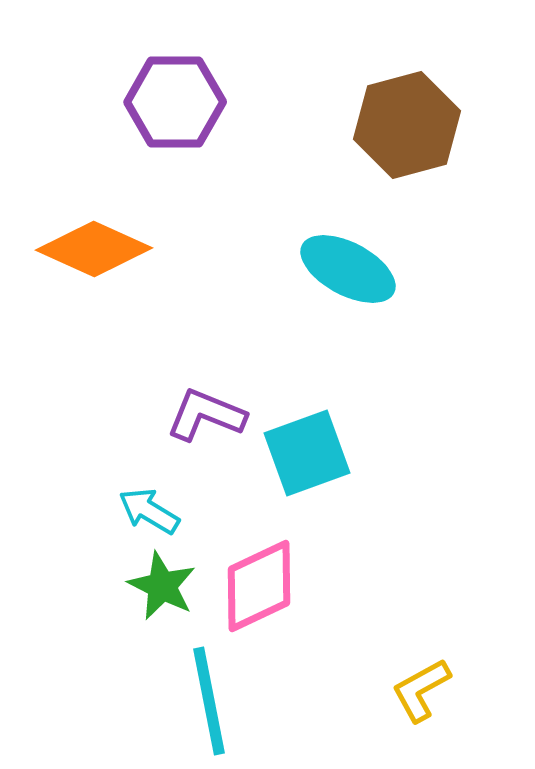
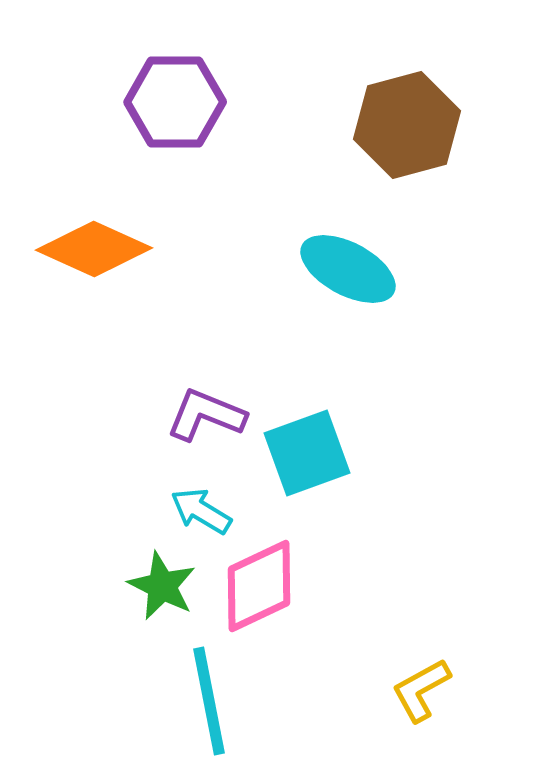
cyan arrow: moved 52 px right
